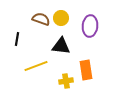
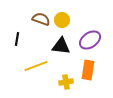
yellow circle: moved 1 px right, 2 px down
purple ellipse: moved 14 px down; rotated 50 degrees clockwise
orange rectangle: moved 2 px right; rotated 18 degrees clockwise
yellow cross: moved 1 px down
